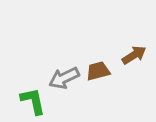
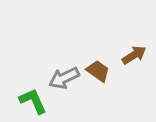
brown trapezoid: rotated 50 degrees clockwise
green L-shape: rotated 12 degrees counterclockwise
